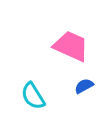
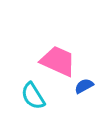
pink trapezoid: moved 13 px left, 15 px down
